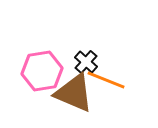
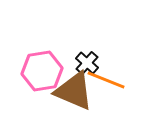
black cross: moved 1 px right, 1 px down
brown triangle: moved 2 px up
